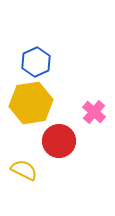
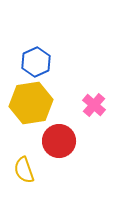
pink cross: moved 7 px up
yellow semicircle: rotated 136 degrees counterclockwise
